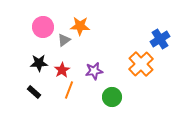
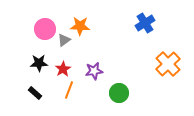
pink circle: moved 2 px right, 2 px down
blue cross: moved 15 px left, 16 px up
orange cross: moved 27 px right
red star: moved 1 px right, 1 px up
black rectangle: moved 1 px right, 1 px down
green circle: moved 7 px right, 4 px up
